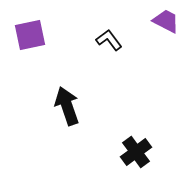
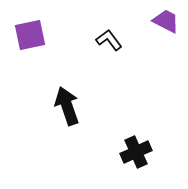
black cross: rotated 12 degrees clockwise
